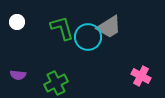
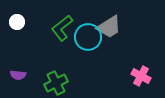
green L-shape: rotated 112 degrees counterclockwise
